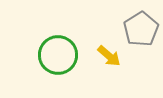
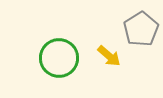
green circle: moved 1 px right, 3 px down
